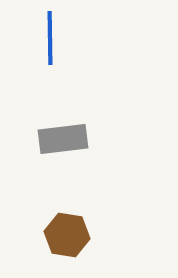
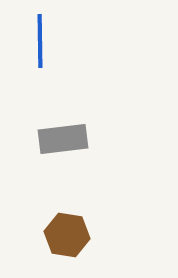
blue line: moved 10 px left, 3 px down
